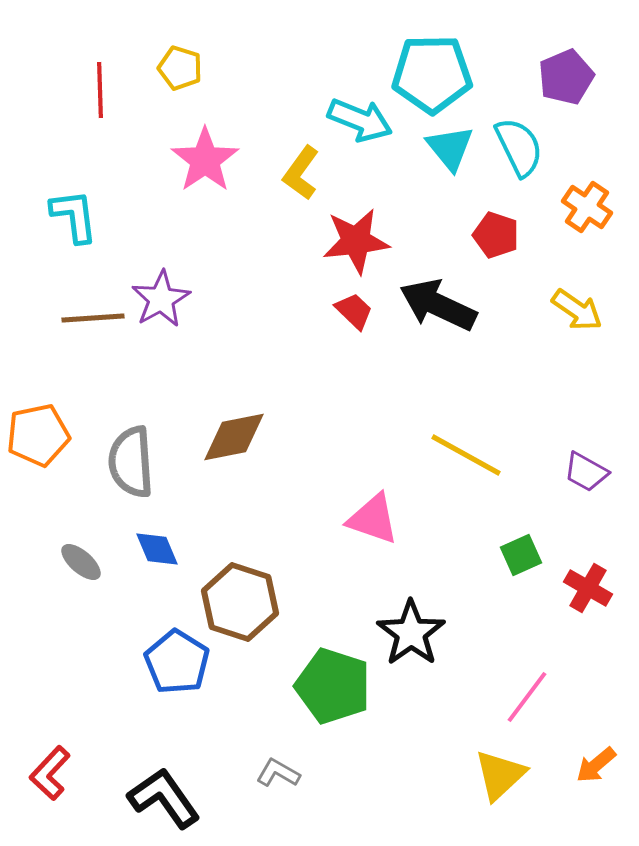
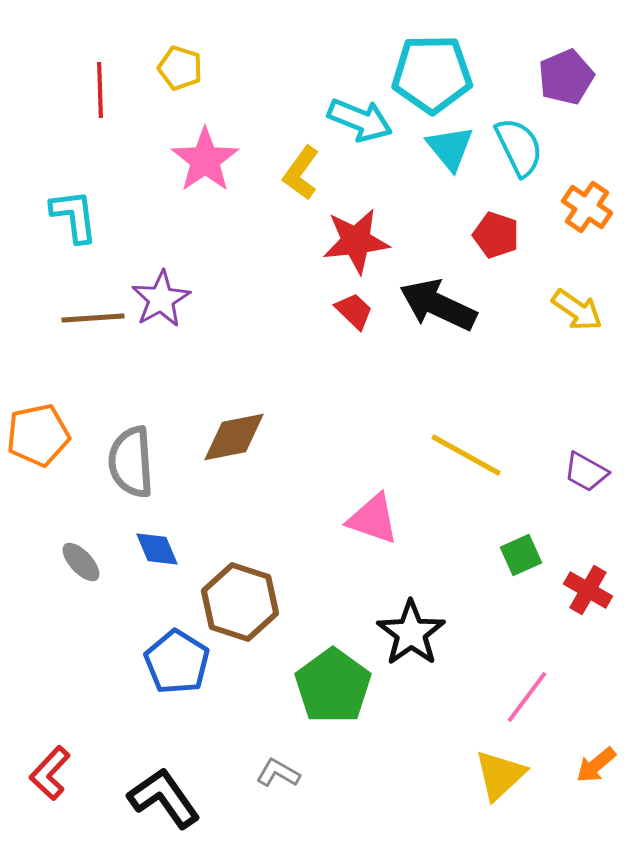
gray ellipse: rotated 6 degrees clockwise
red cross: moved 2 px down
green pentagon: rotated 18 degrees clockwise
